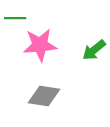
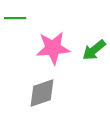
pink star: moved 13 px right, 3 px down
gray diamond: moved 2 px left, 3 px up; rotated 28 degrees counterclockwise
